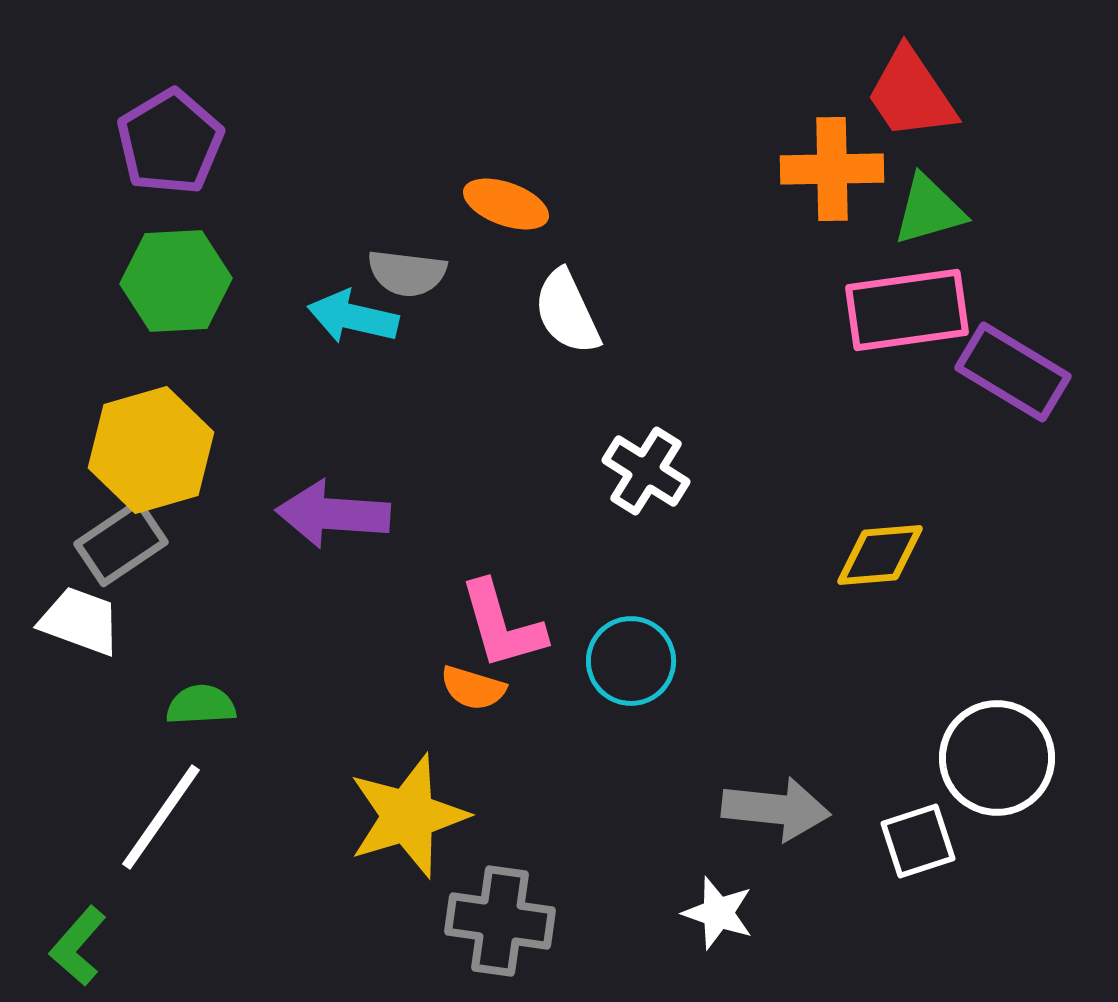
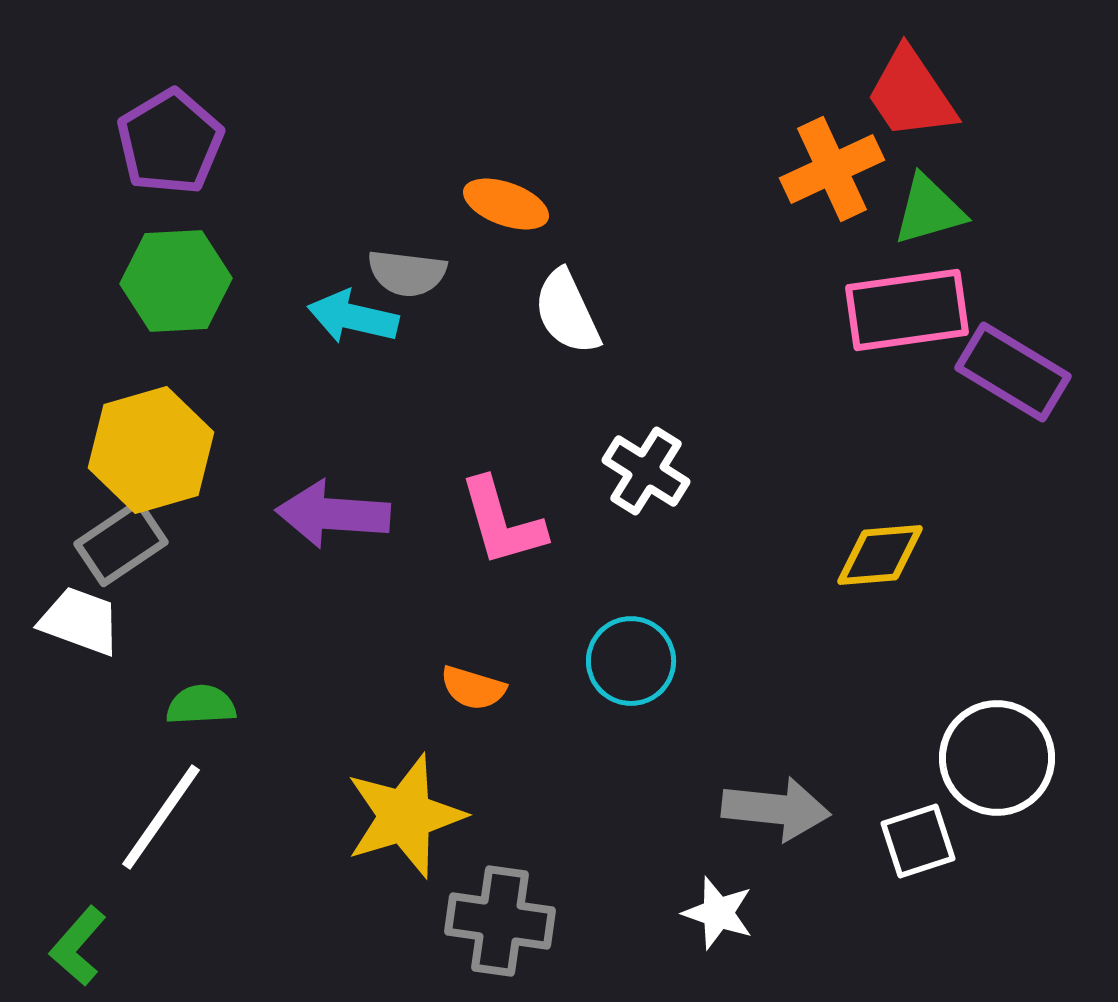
orange cross: rotated 24 degrees counterclockwise
pink L-shape: moved 103 px up
yellow star: moved 3 px left
